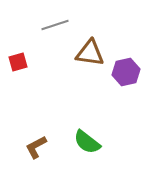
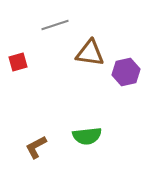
green semicircle: moved 6 px up; rotated 44 degrees counterclockwise
